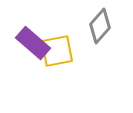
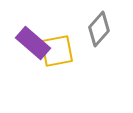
gray diamond: moved 1 px left, 3 px down
